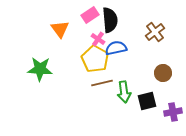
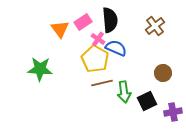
pink rectangle: moved 7 px left, 7 px down
brown cross: moved 6 px up
blue semicircle: rotated 35 degrees clockwise
black square: rotated 12 degrees counterclockwise
